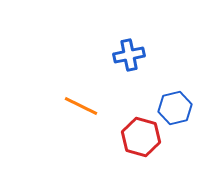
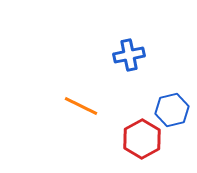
blue hexagon: moved 3 px left, 2 px down
red hexagon: moved 1 px right, 2 px down; rotated 15 degrees clockwise
